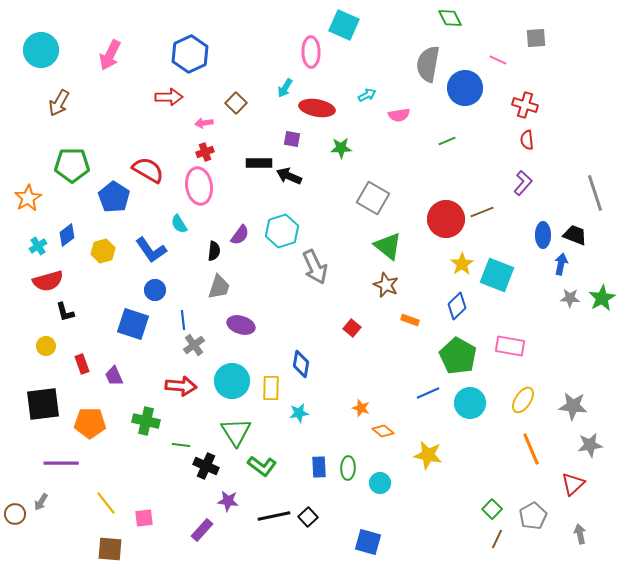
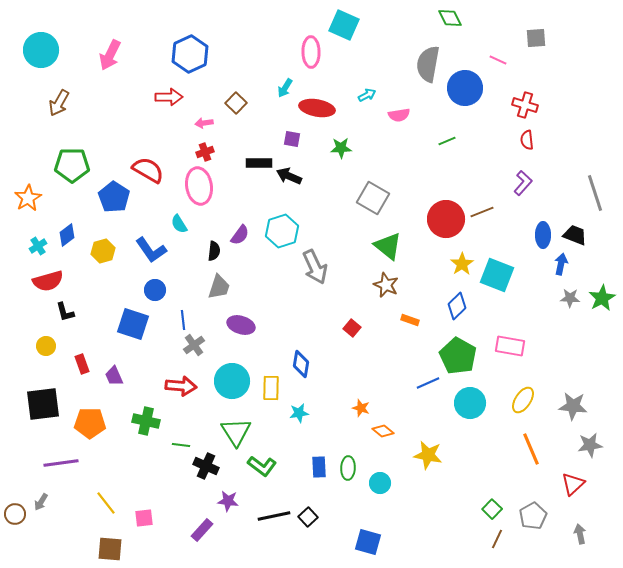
blue line at (428, 393): moved 10 px up
purple line at (61, 463): rotated 8 degrees counterclockwise
